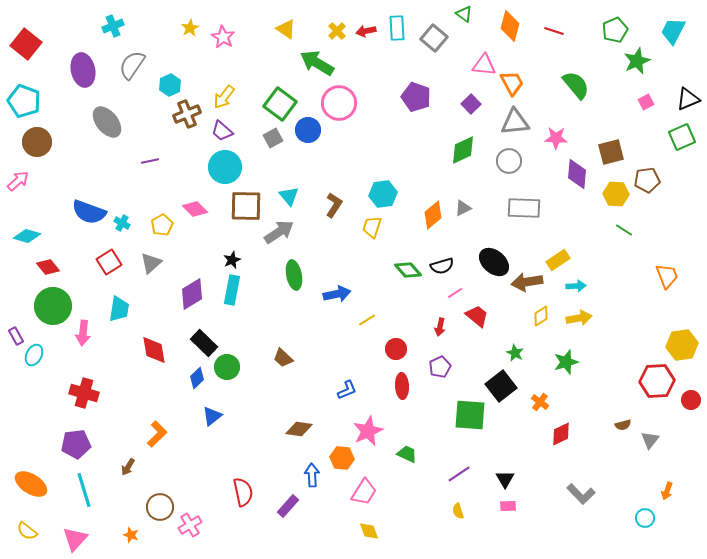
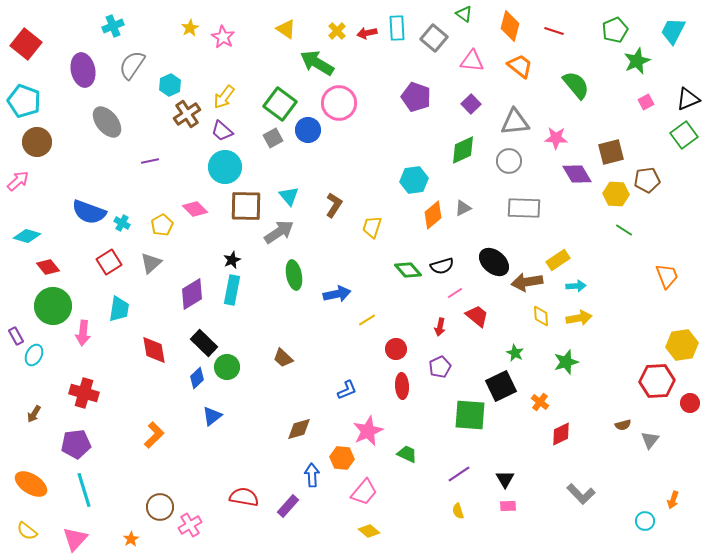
red arrow at (366, 31): moved 1 px right, 2 px down
pink triangle at (484, 65): moved 12 px left, 4 px up
orange trapezoid at (512, 83): moved 8 px right, 17 px up; rotated 24 degrees counterclockwise
brown cross at (187, 114): rotated 12 degrees counterclockwise
green square at (682, 137): moved 2 px right, 2 px up; rotated 12 degrees counterclockwise
purple diamond at (577, 174): rotated 36 degrees counterclockwise
cyan hexagon at (383, 194): moved 31 px right, 14 px up
yellow diamond at (541, 316): rotated 60 degrees counterclockwise
black square at (501, 386): rotated 12 degrees clockwise
red circle at (691, 400): moved 1 px left, 3 px down
brown diamond at (299, 429): rotated 24 degrees counterclockwise
orange L-shape at (157, 434): moved 3 px left, 1 px down
brown arrow at (128, 467): moved 94 px left, 53 px up
orange arrow at (667, 491): moved 6 px right, 9 px down
red semicircle at (243, 492): moved 1 px right, 5 px down; rotated 68 degrees counterclockwise
pink trapezoid at (364, 492): rotated 8 degrees clockwise
cyan circle at (645, 518): moved 3 px down
yellow diamond at (369, 531): rotated 30 degrees counterclockwise
orange star at (131, 535): moved 4 px down; rotated 21 degrees clockwise
